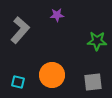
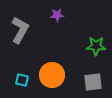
gray L-shape: rotated 12 degrees counterclockwise
green star: moved 1 px left, 5 px down
cyan square: moved 4 px right, 2 px up
